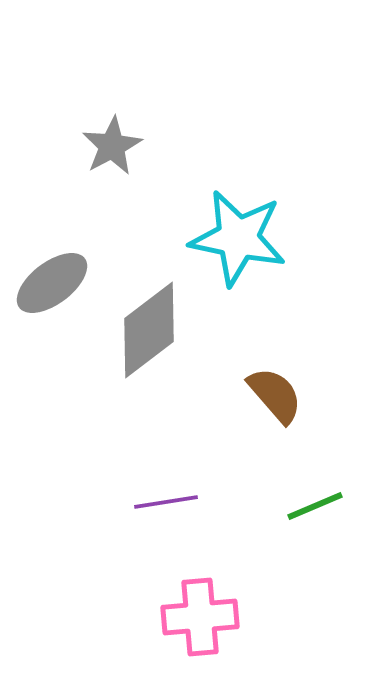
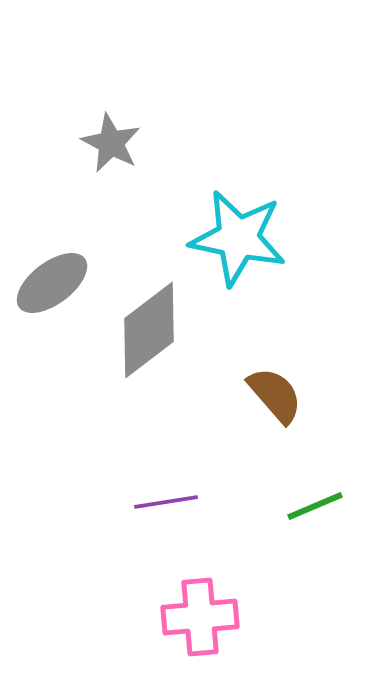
gray star: moved 1 px left, 3 px up; rotated 16 degrees counterclockwise
